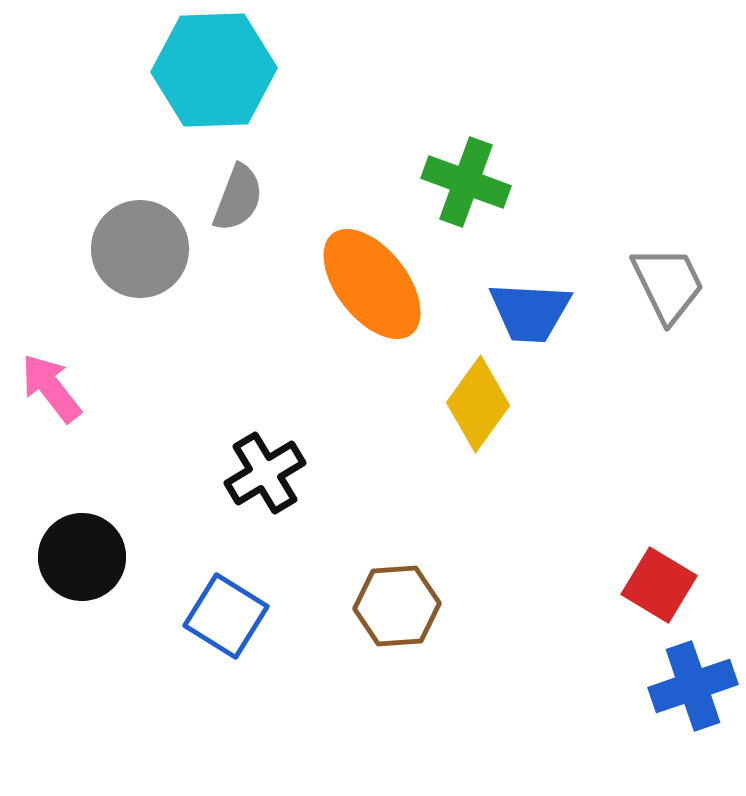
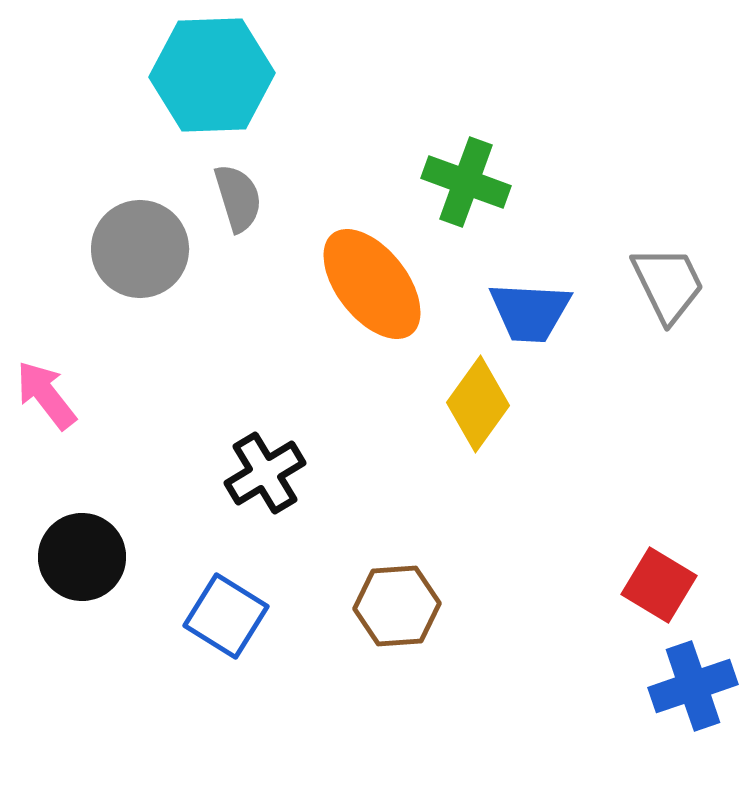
cyan hexagon: moved 2 px left, 5 px down
gray semicircle: rotated 38 degrees counterclockwise
pink arrow: moved 5 px left, 7 px down
